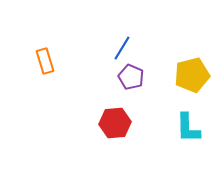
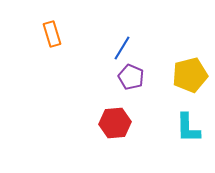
orange rectangle: moved 7 px right, 27 px up
yellow pentagon: moved 2 px left
